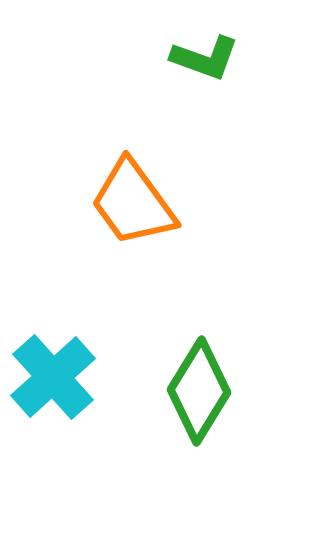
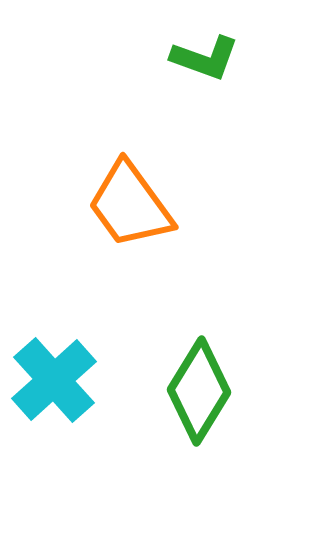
orange trapezoid: moved 3 px left, 2 px down
cyan cross: moved 1 px right, 3 px down
